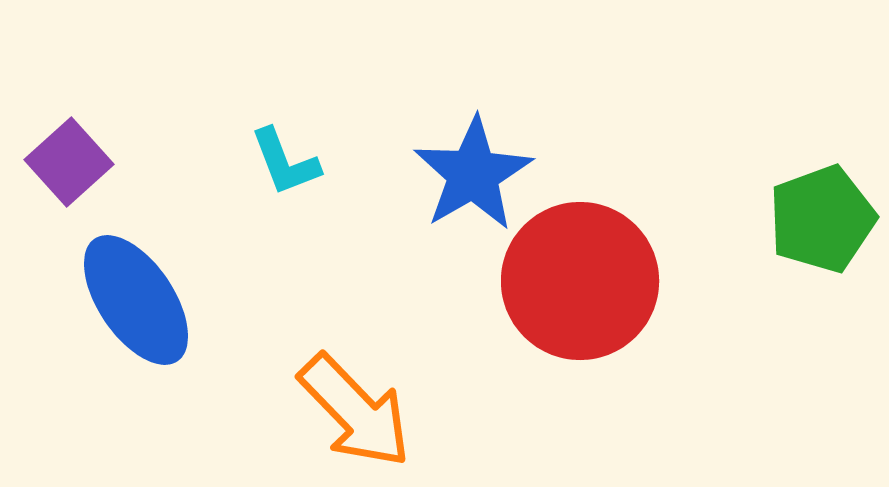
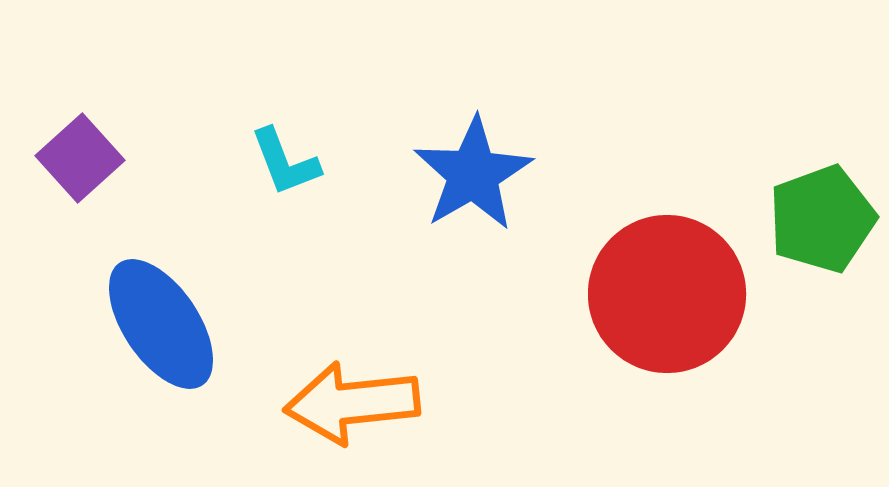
purple square: moved 11 px right, 4 px up
red circle: moved 87 px right, 13 px down
blue ellipse: moved 25 px right, 24 px down
orange arrow: moved 3 px left, 8 px up; rotated 128 degrees clockwise
